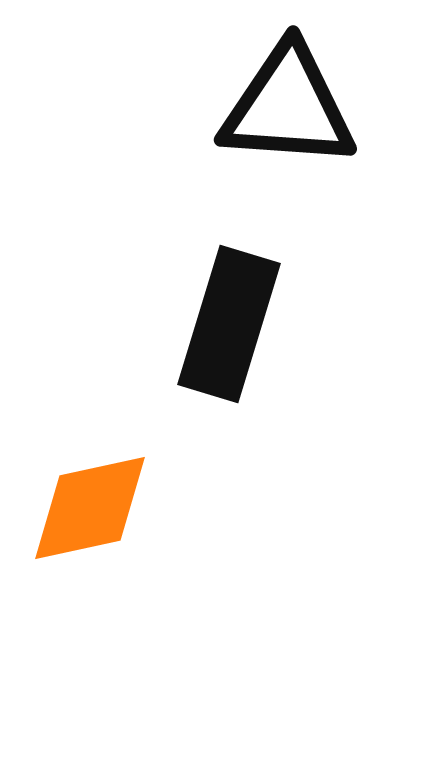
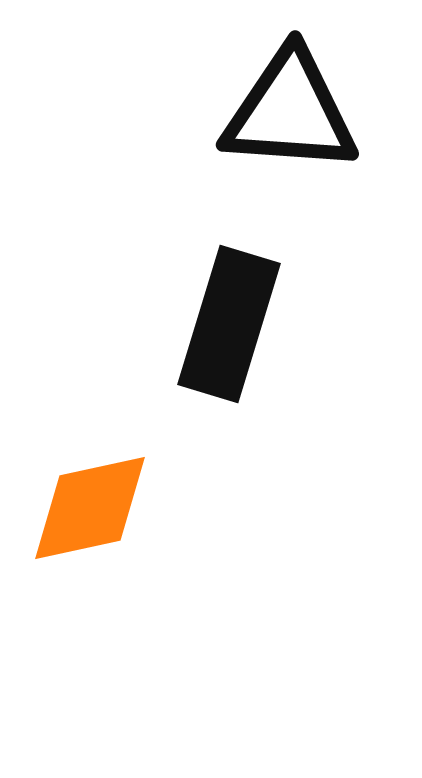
black triangle: moved 2 px right, 5 px down
